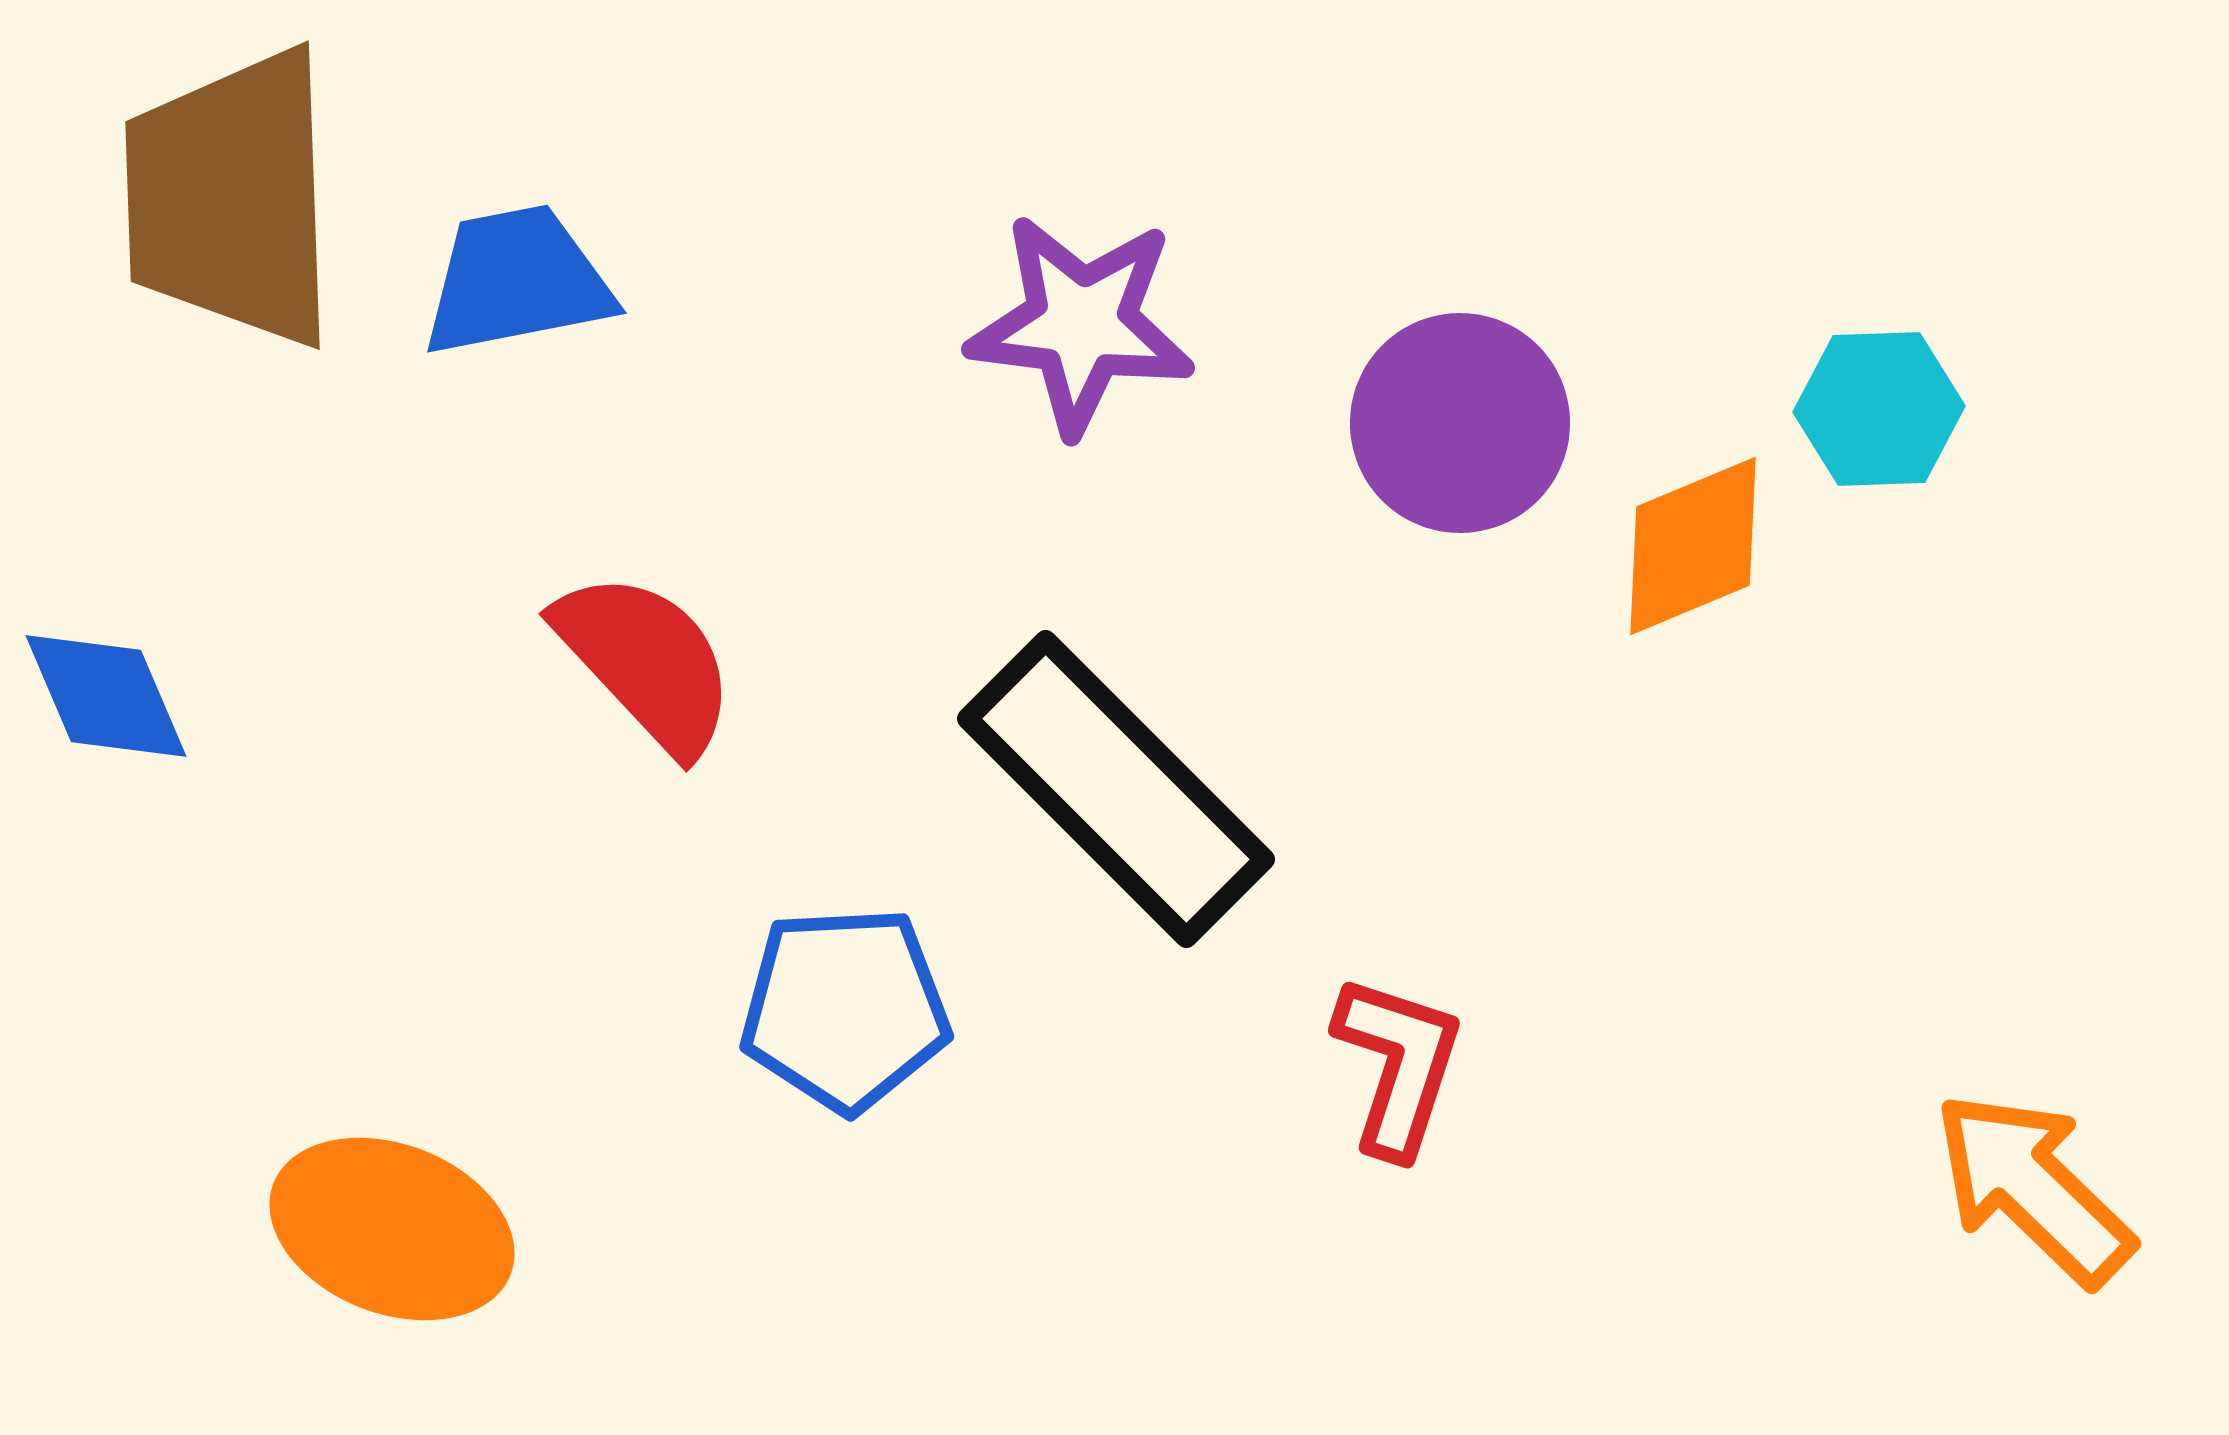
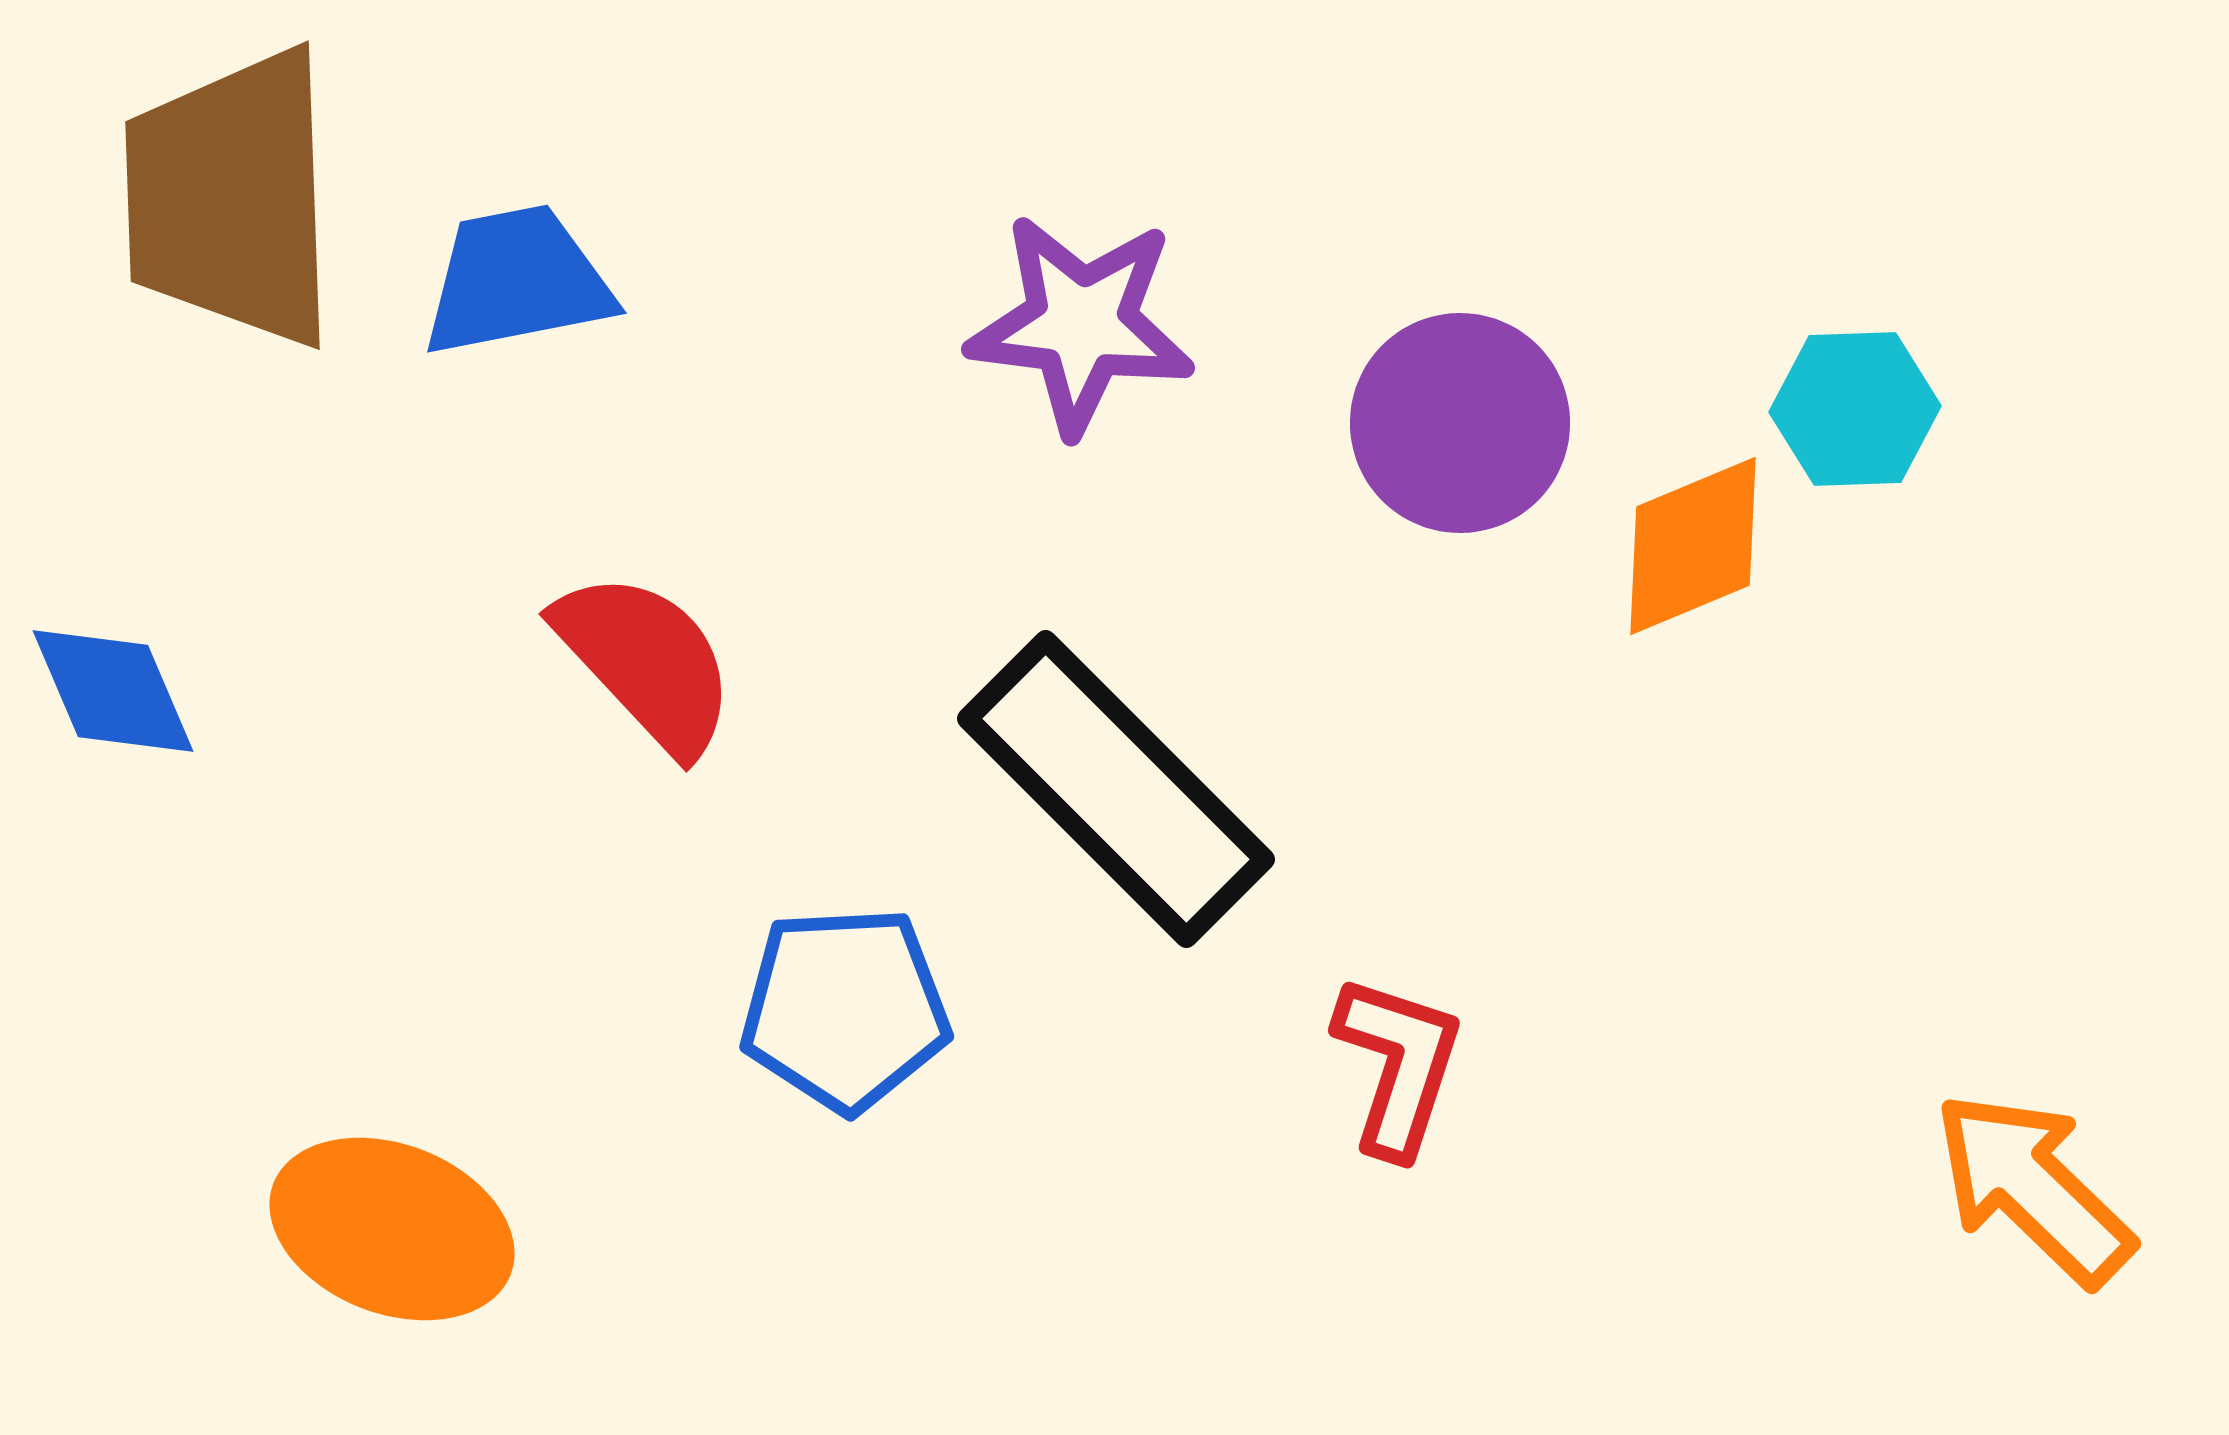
cyan hexagon: moved 24 px left
blue diamond: moved 7 px right, 5 px up
